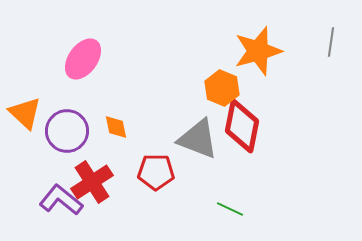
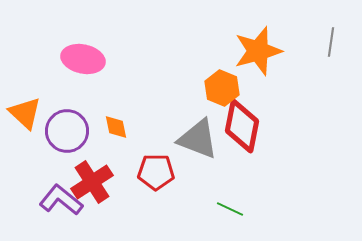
pink ellipse: rotated 66 degrees clockwise
